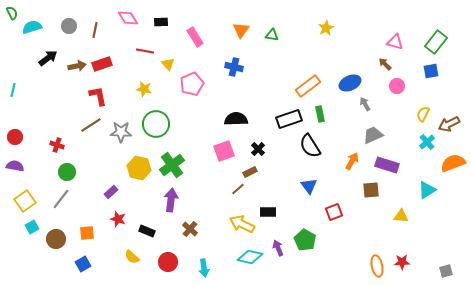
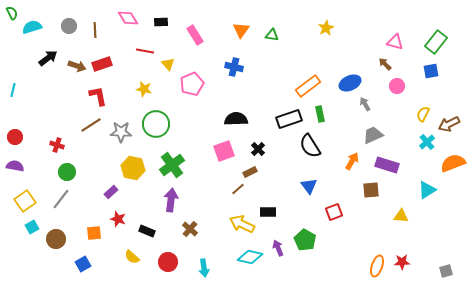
brown line at (95, 30): rotated 14 degrees counterclockwise
pink rectangle at (195, 37): moved 2 px up
brown arrow at (77, 66): rotated 30 degrees clockwise
yellow hexagon at (139, 168): moved 6 px left
orange square at (87, 233): moved 7 px right
orange ellipse at (377, 266): rotated 30 degrees clockwise
